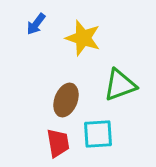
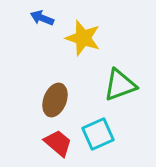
blue arrow: moved 6 px right, 6 px up; rotated 75 degrees clockwise
brown ellipse: moved 11 px left
cyan square: rotated 20 degrees counterclockwise
red trapezoid: rotated 40 degrees counterclockwise
